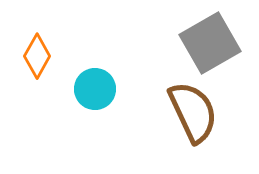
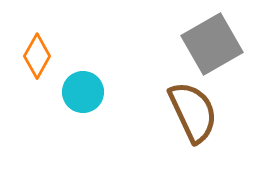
gray square: moved 2 px right, 1 px down
cyan circle: moved 12 px left, 3 px down
